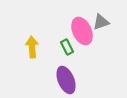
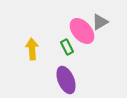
gray triangle: moved 1 px left; rotated 12 degrees counterclockwise
pink ellipse: rotated 16 degrees counterclockwise
yellow arrow: moved 2 px down
